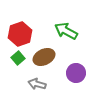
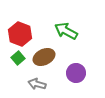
red hexagon: rotated 20 degrees counterclockwise
